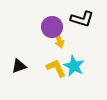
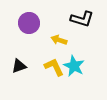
purple circle: moved 23 px left, 4 px up
yellow arrow: rotated 126 degrees clockwise
yellow L-shape: moved 2 px left, 1 px up
